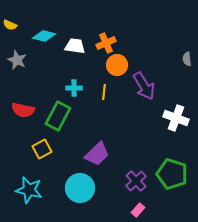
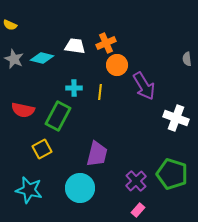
cyan diamond: moved 2 px left, 22 px down
gray star: moved 3 px left, 1 px up
yellow line: moved 4 px left
purple trapezoid: rotated 32 degrees counterclockwise
